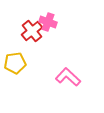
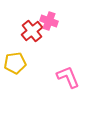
pink cross: moved 1 px right, 1 px up
pink L-shape: rotated 25 degrees clockwise
